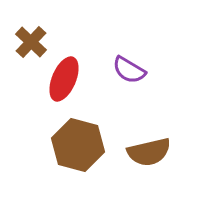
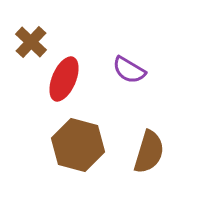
brown semicircle: rotated 60 degrees counterclockwise
